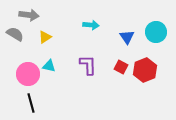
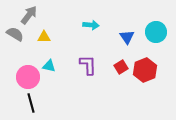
gray arrow: rotated 60 degrees counterclockwise
yellow triangle: moved 1 px left; rotated 32 degrees clockwise
red square: rotated 32 degrees clockwise
pink circle: moved 3 px down
